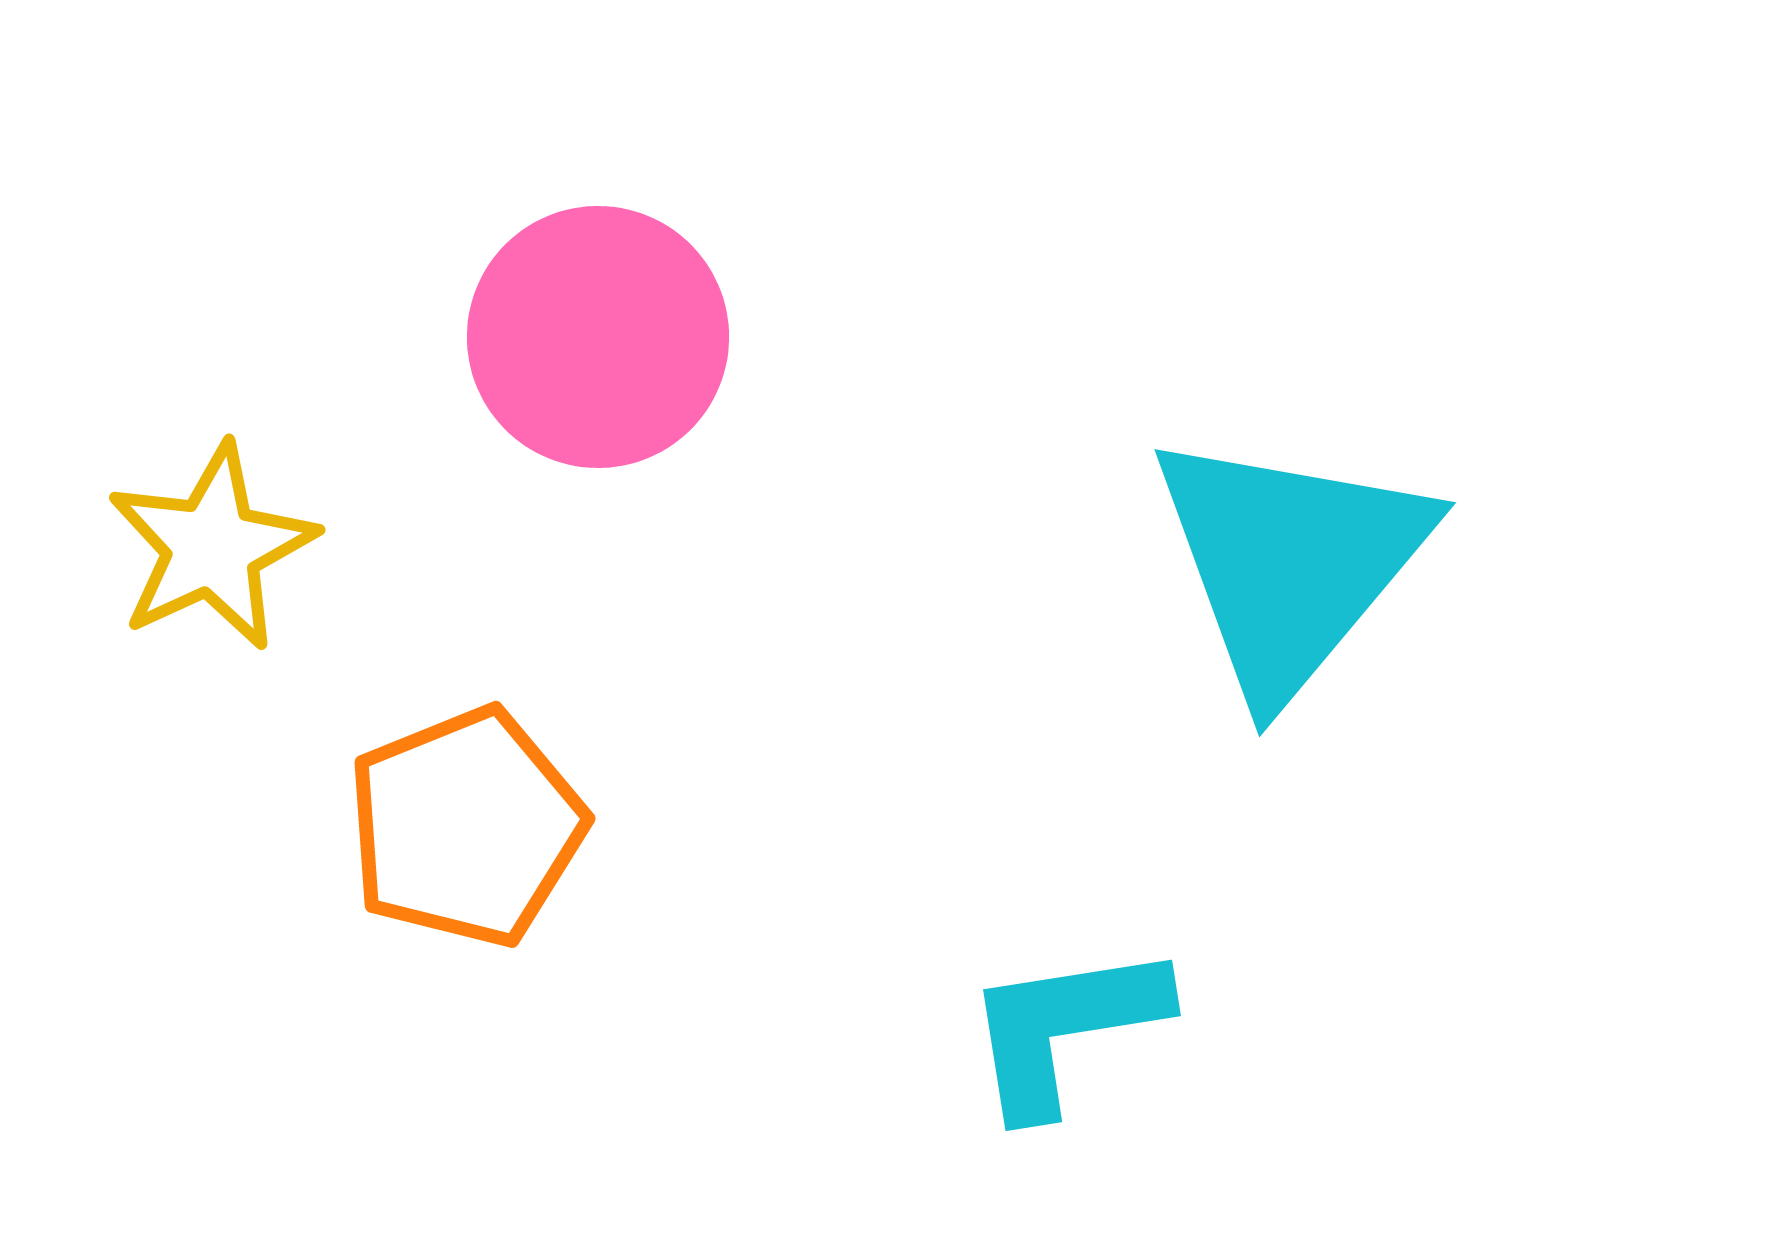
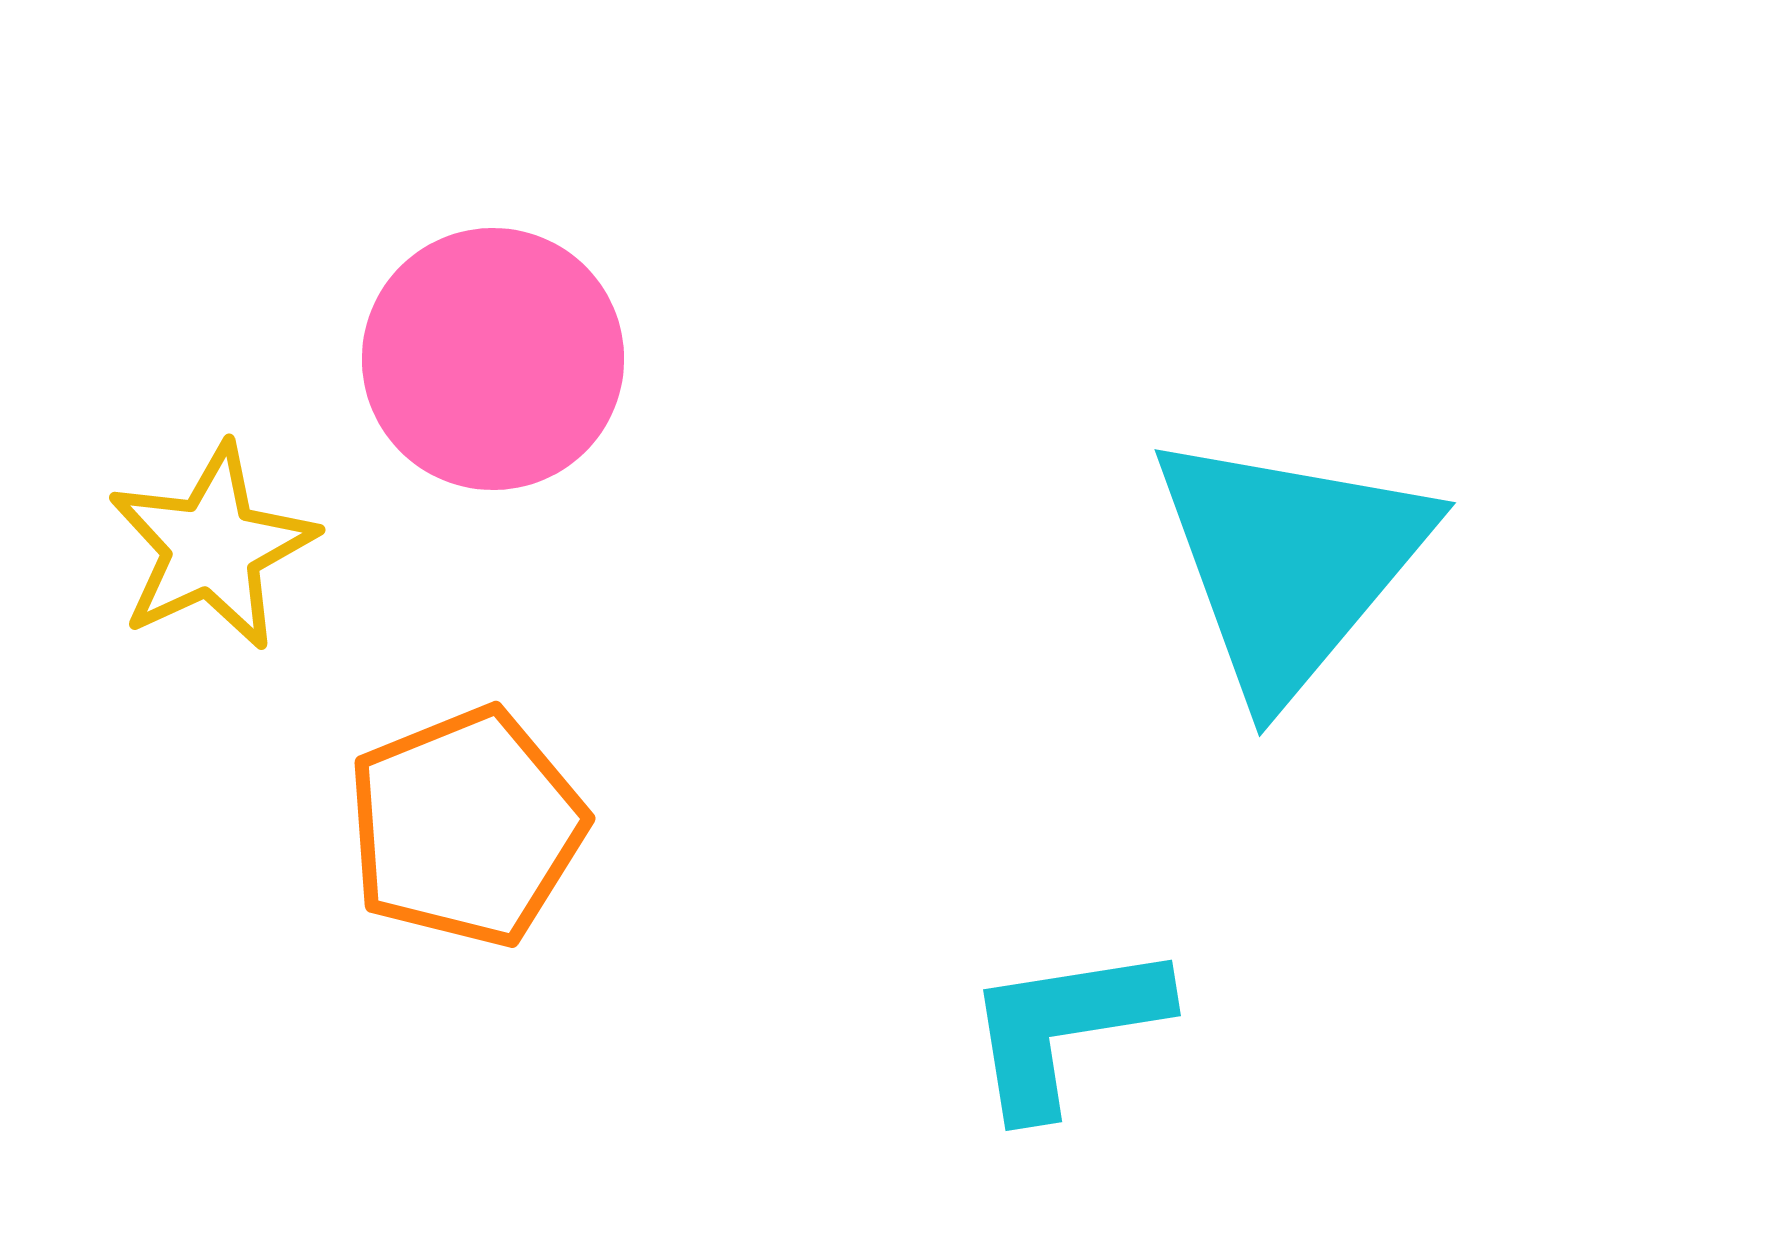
pink circle: moved 105 px left, 22 px down
